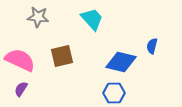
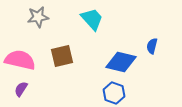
gray star: rotated 15 degrees counterclockwise
pink semicircle: rotated 12 degrees counterclockwise
blue hexagon: rotated 20 degrees clockwise
